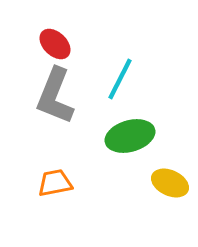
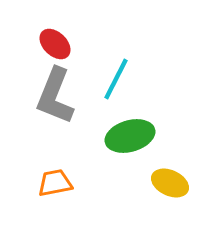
cyan line: moved 4 px left
